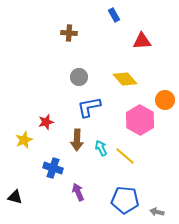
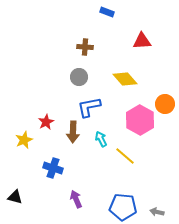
blue rectangle: moved 7 px left, 3 px up; rotated 40 degrees counterclockwise
brown cross: moved 16 px right, 14 px down
orange circle: moved 4 px down
red star: rotated 14 degrees counterclockwise
brown arrow: moved 4 px left, 8 px up
cyan arrow: moved 9 px up
purple arrow: moved 2 px left, 7 px down
blue pentagon: moved 2 px left, 7 px down
